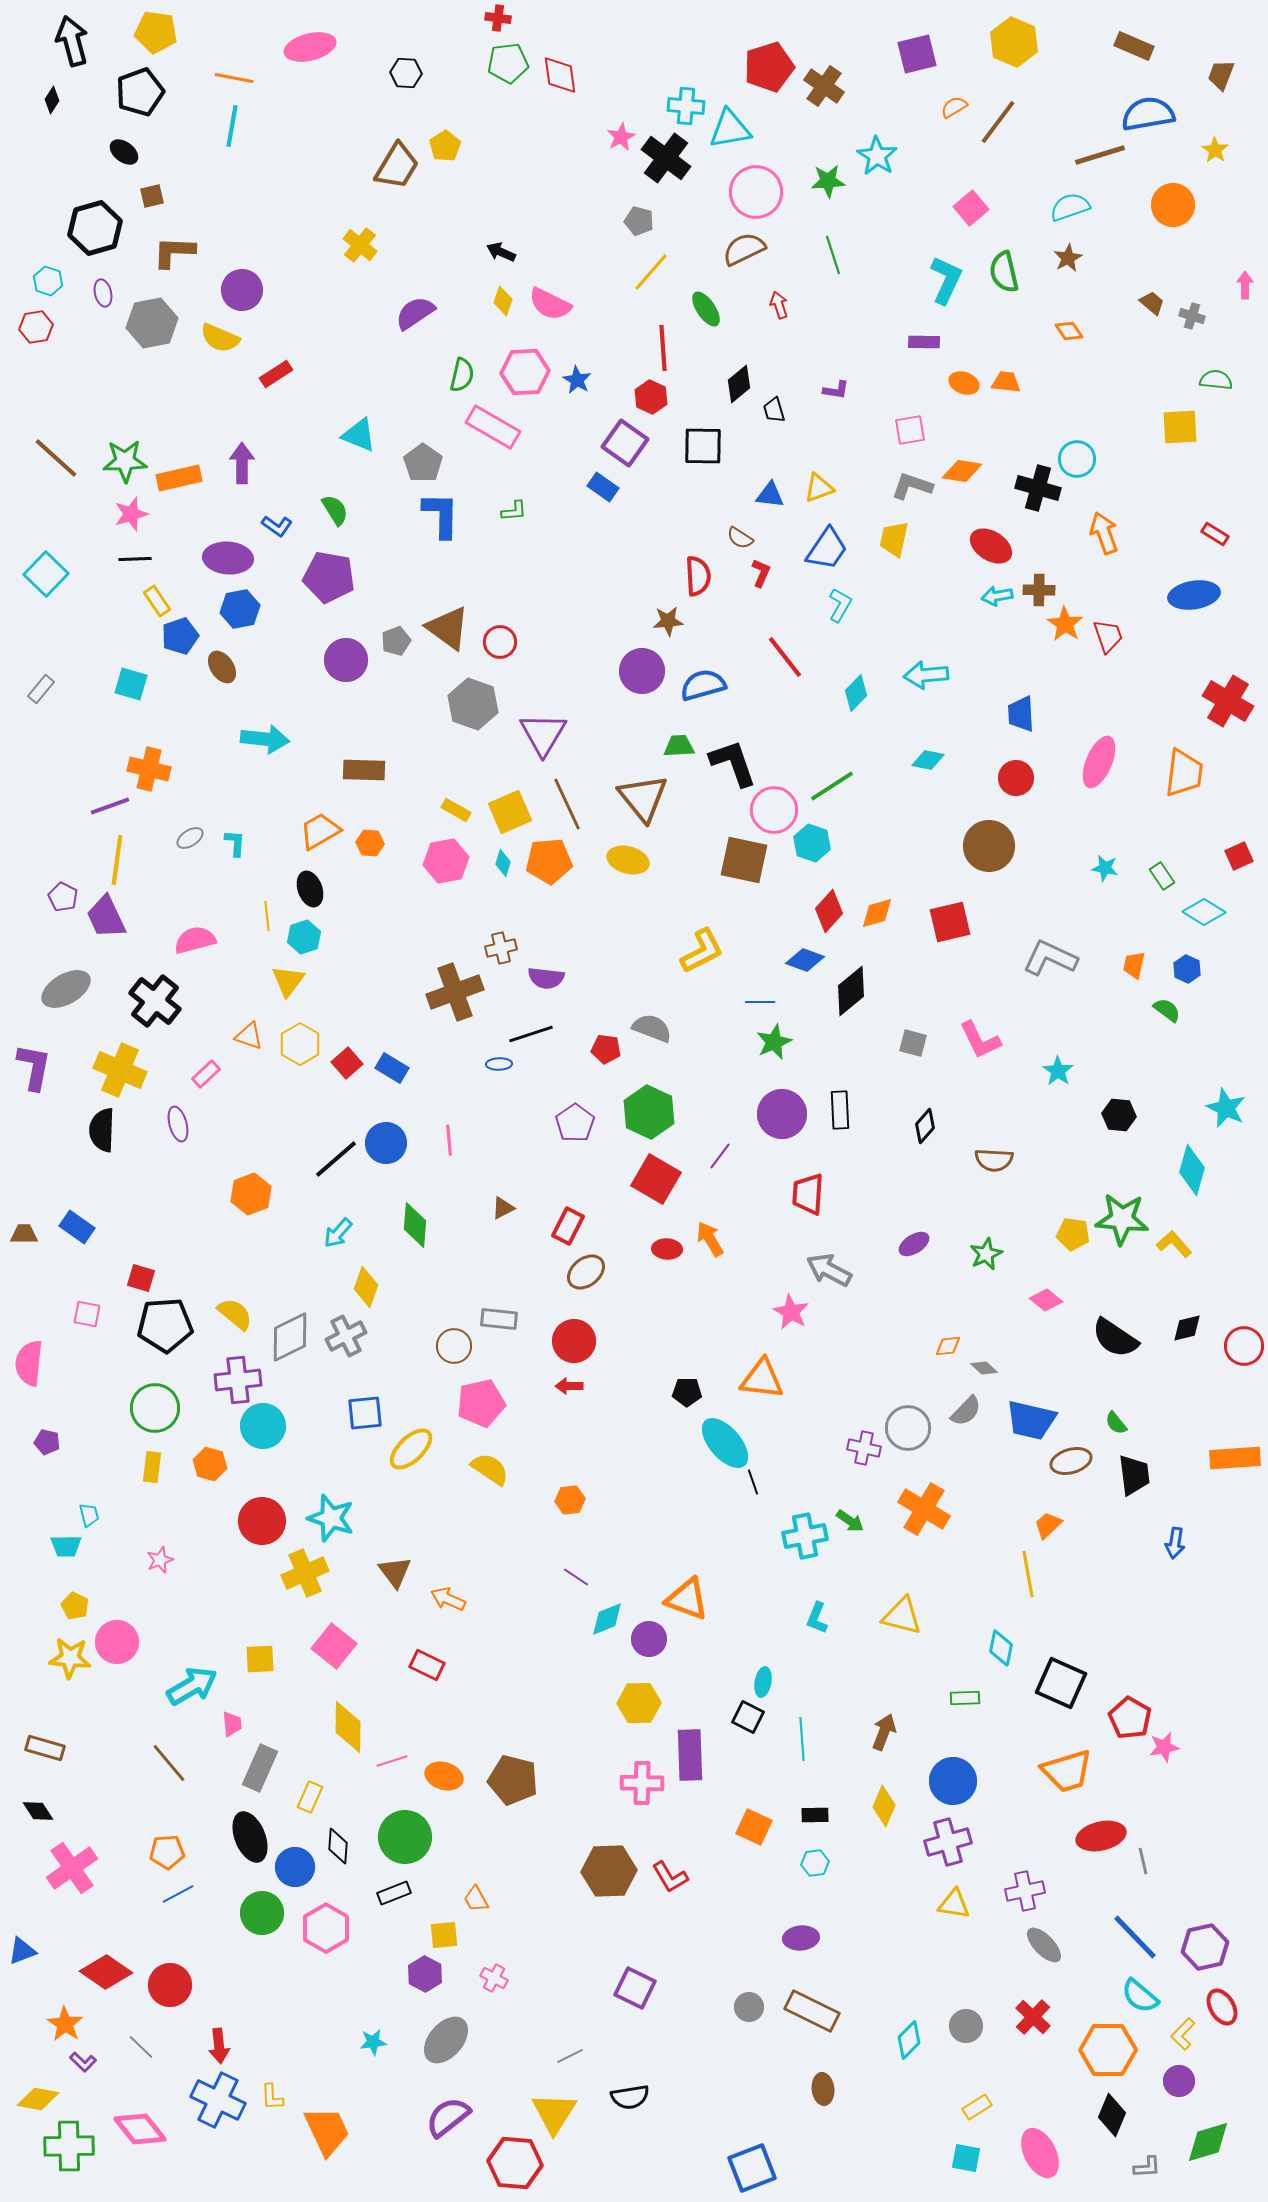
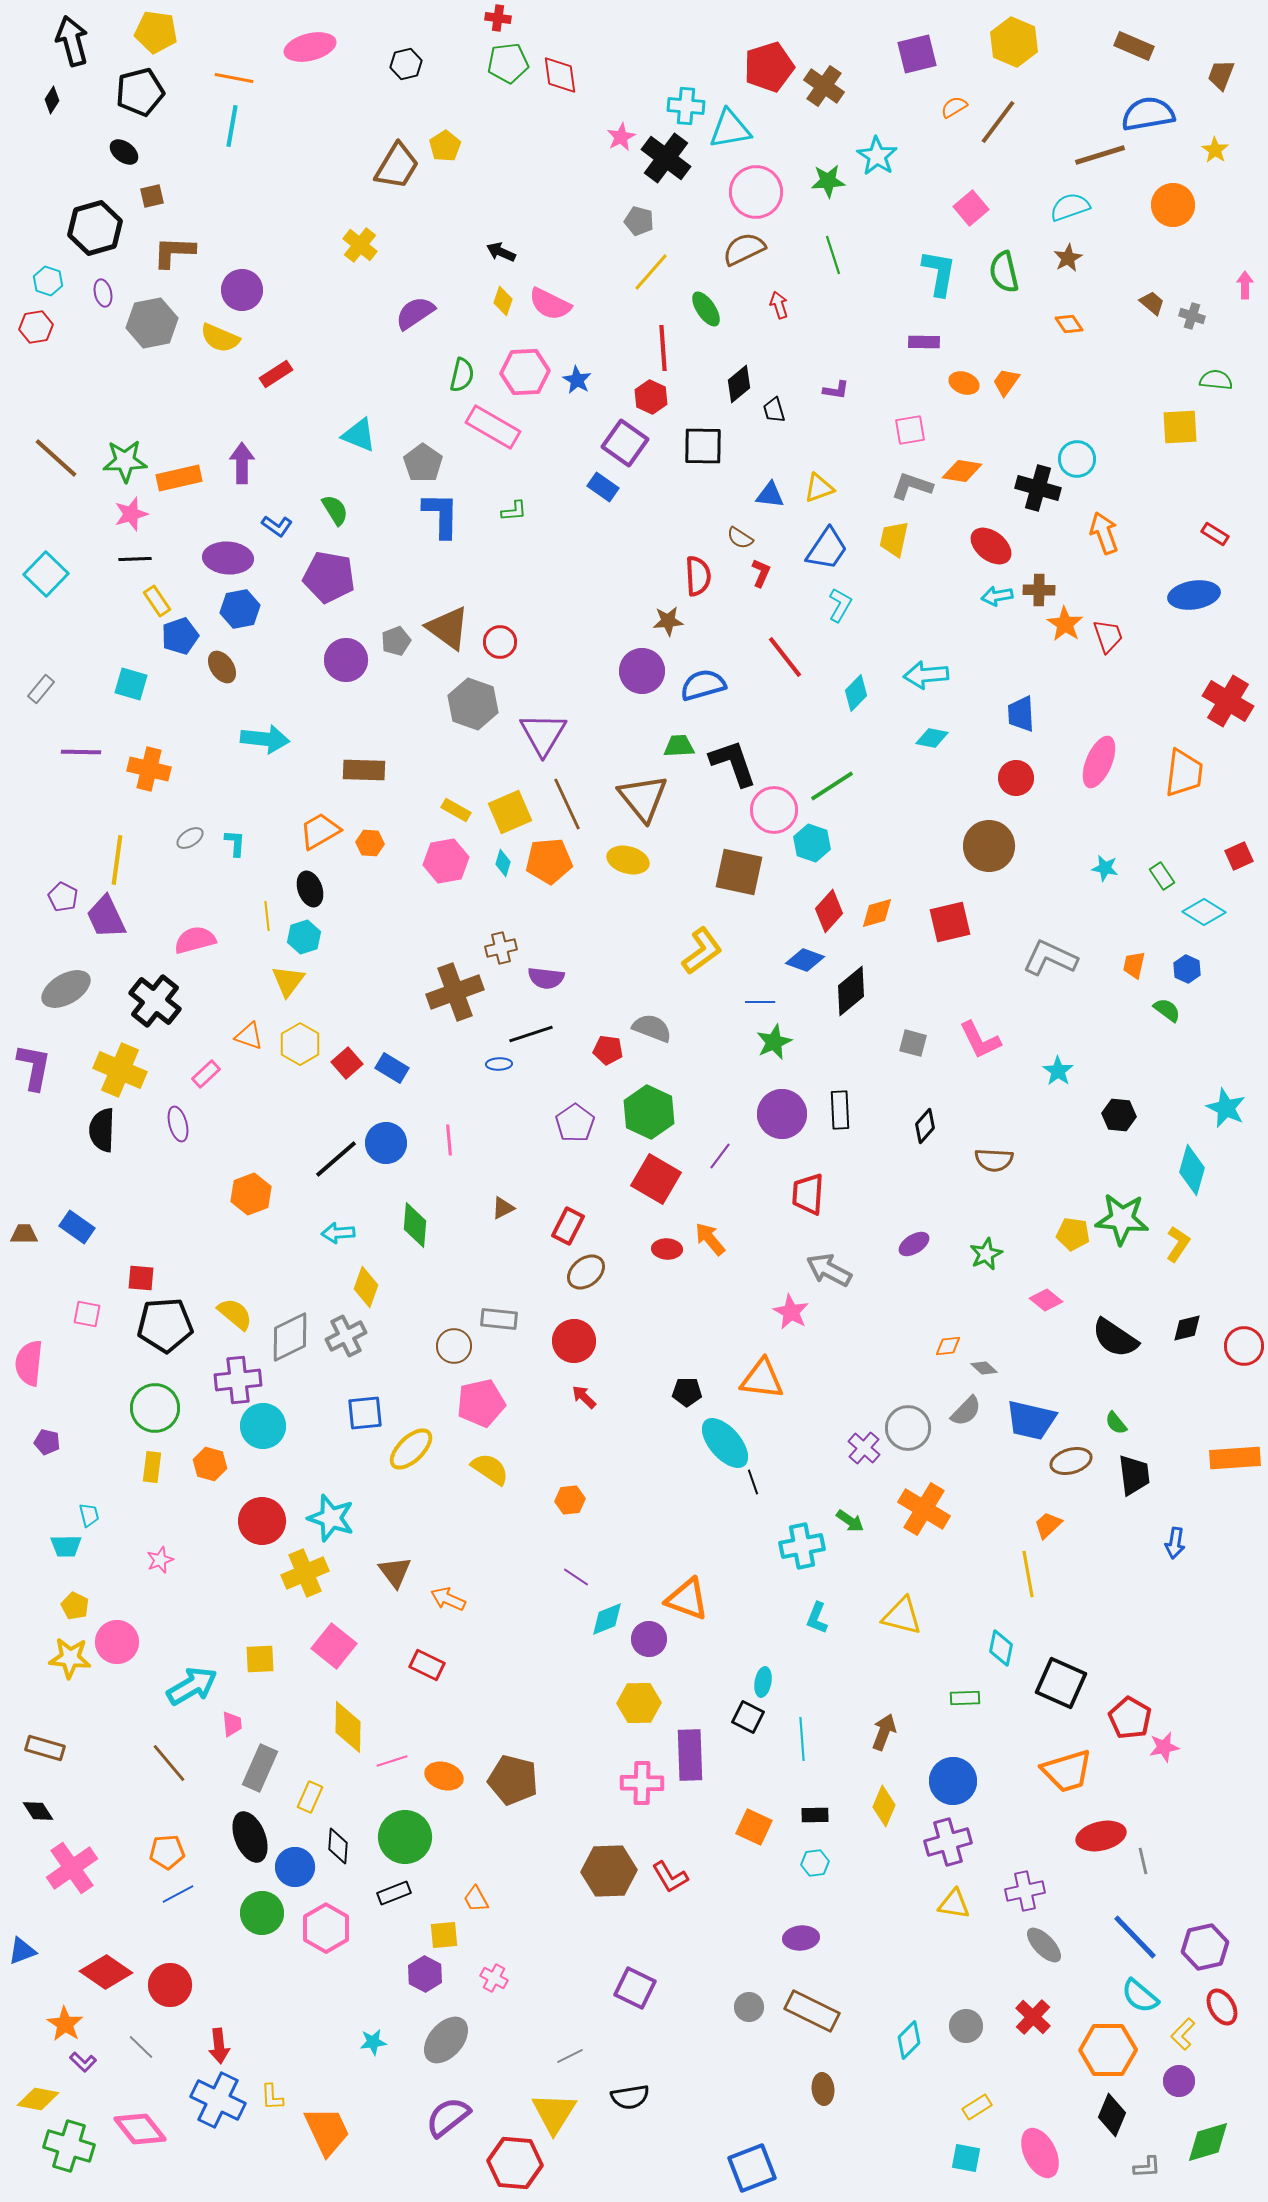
black hexagon at (406, 73): moved 9 px up; rotated 16 degrees counterclockwise
black pentagon at (140, 92): rotated 6 degrees clockwise
cyan L-shape at (946, 280): moved 7 px left, 7 px up; rotated 15 degrees counterclockwise
orange diamond at (1069, 331): moved 7 px up
orange trapezoid at (1006, 382): rotated 60 degrees counterclockwise
red ellipse at (991, 546): rotated 6 degrees clockwise
cyan diamond at (928, 760): moved 4 px right, 22 px up
purple line at (110, 806): moved 29 px left, 54 px up; rotated 21 degrees clockwise
brown square at (744, 860): moved 5 px left, 12 px down
yellow L-shape at (702, 951): rotated 9 degrees counterclockwise
red pentagon at (606, 1049): moved 2 px right, 1 px down
cyan arrow at (338, 1233): rotated 44 degrees clockwise
orange arrow at (710, 1239): rotated 9 degrees counterclockwise
yellow L-shape at (1174, 1244): moved 4 px right; rotated 75 degrees clockwise
red square at (141, 1278): rotated 12 degrees counterclockwise
red arrow at (569, 1386): moved 15 px right, 11 px down; rotated 44 degrees clockwise
purple cross at (864, 1448): rotated 28 degrees clockwise
cyan cross at (805, 1536): moved 3 px left, 10 px down
green cross at (69, 2146): rotated 18 degrees clockwise
